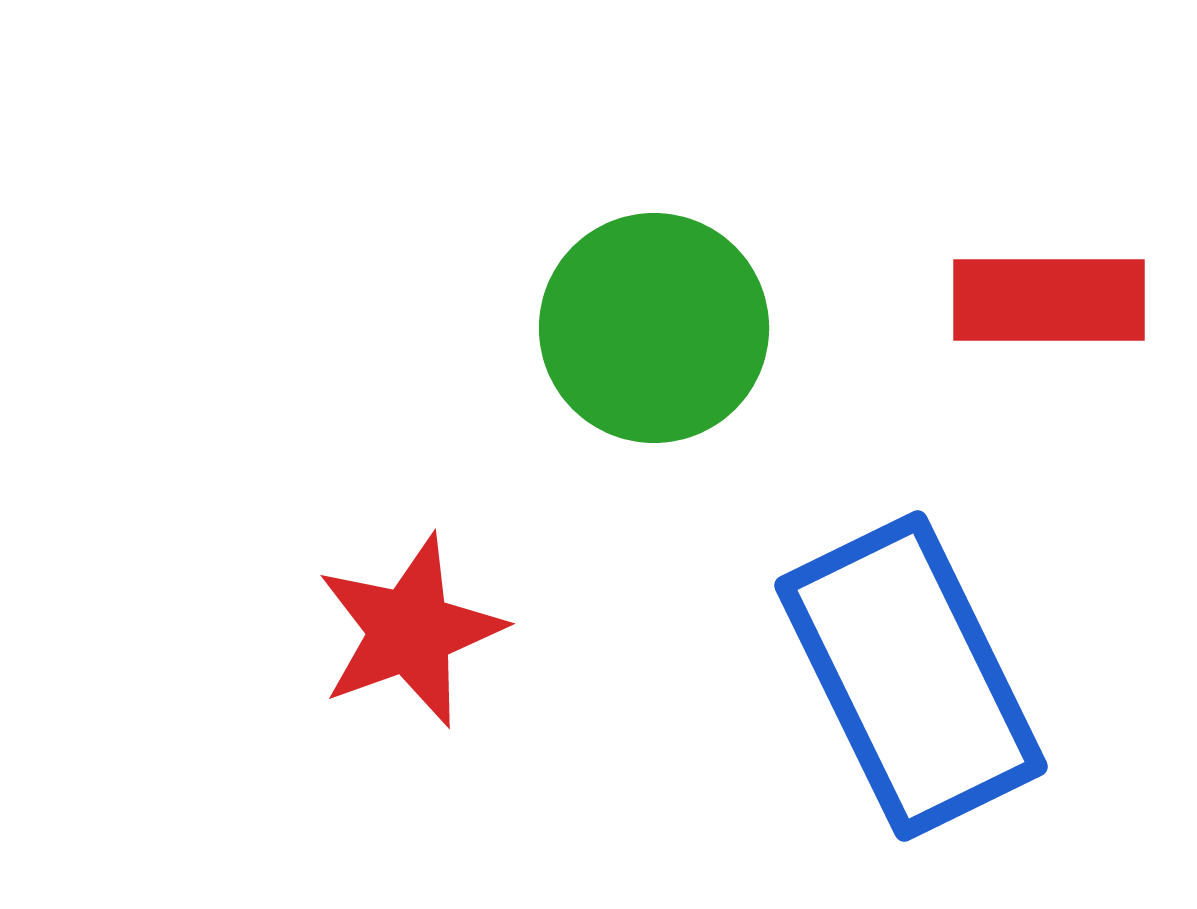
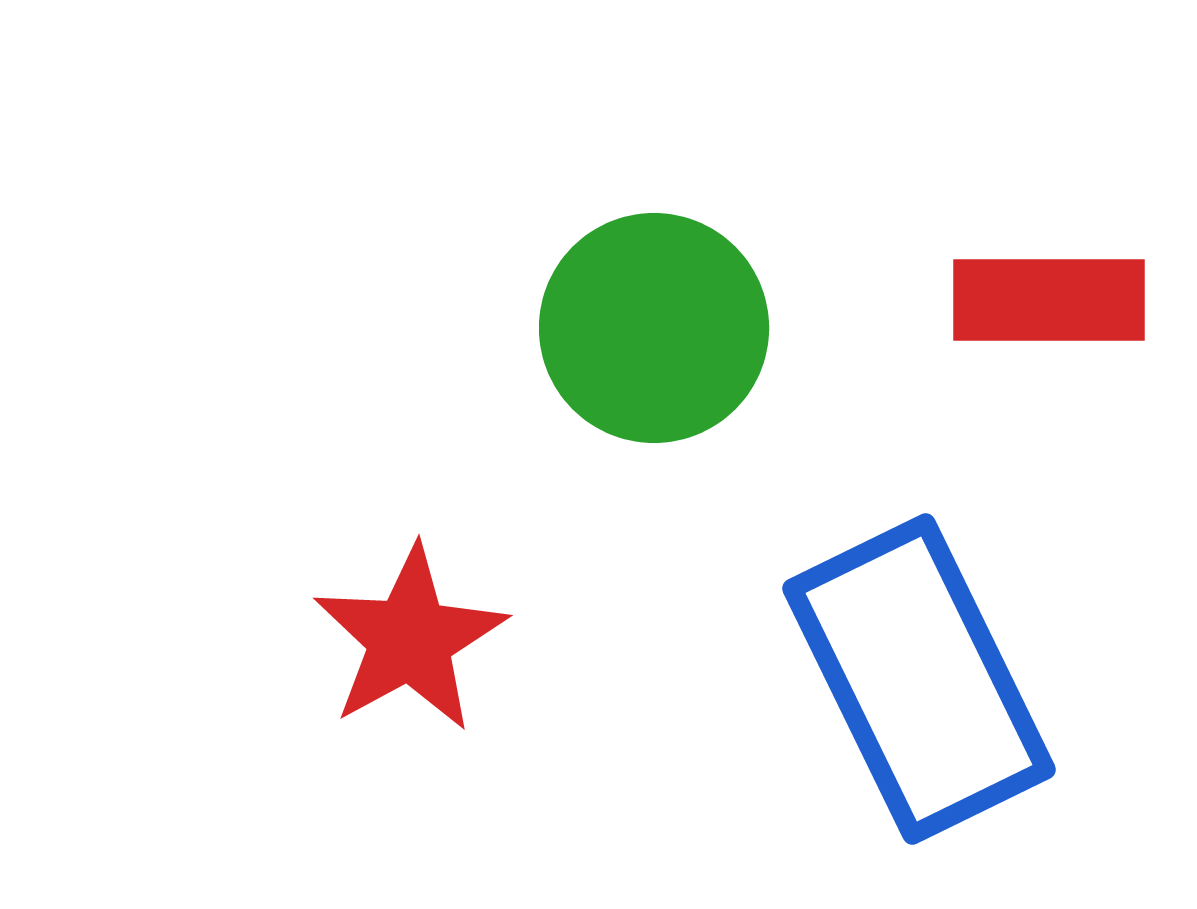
red star: moved 8 px down; rotated 9 degrees counterclockwise
blue rectangle: moved 8 px right, 3 px down
